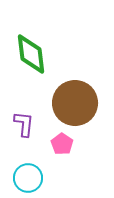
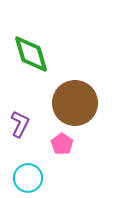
green diamond: rotated 9 degrees counterclockwise
purple L-shape: moved 4 px left; rotated 20 degrees clockwise
